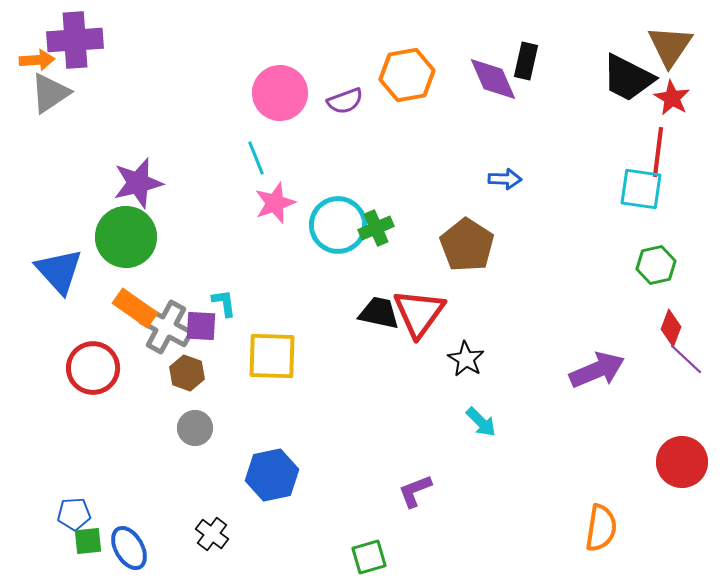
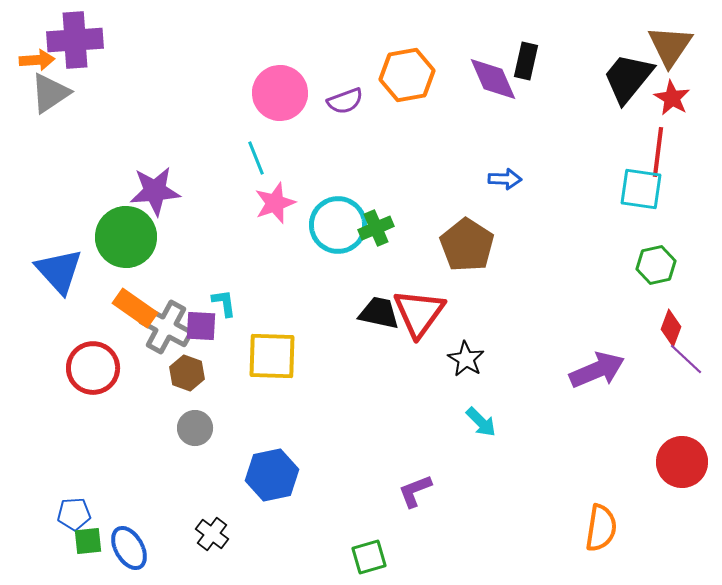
black trapezoid at (628, 78): rotated 102 degrees clockwise
purple star at (138, 183): moved 17 px right, 8 px down; rotated 9 degrees clockwise
